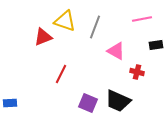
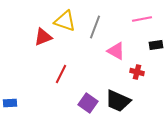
purple square: rotated 12 degrees clockwise
